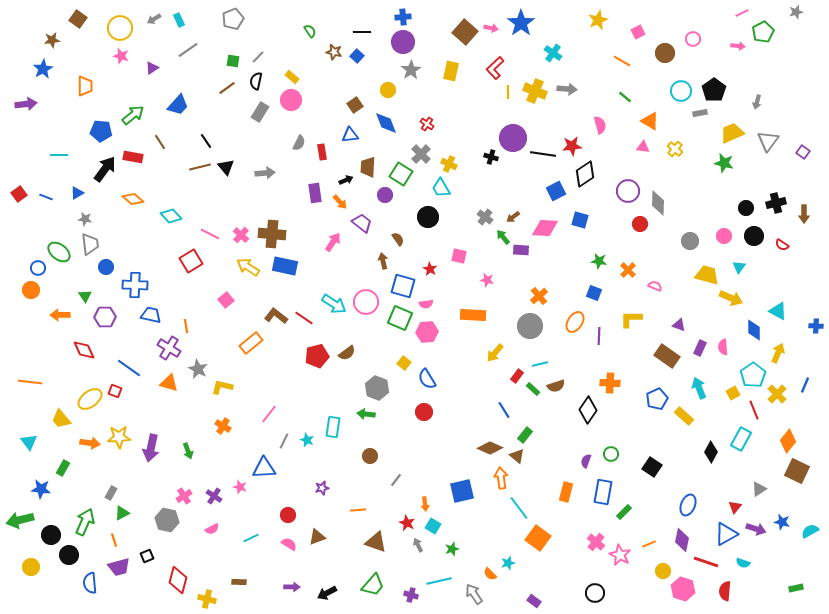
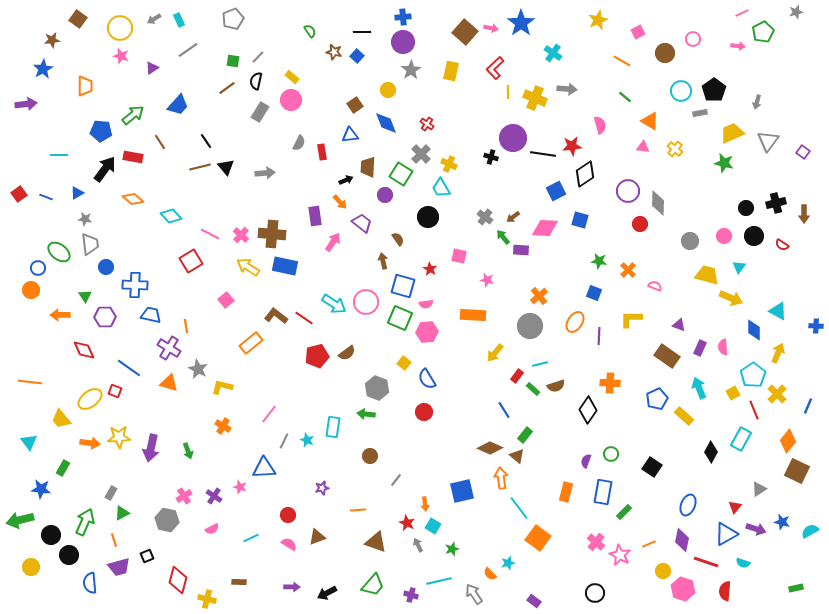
yellow cross at (535, 91): moved 7 px down
purple rectangle at (315, 193): moved 23 px down
blue line at (805, 385): moved 3 px right, 21 px down
